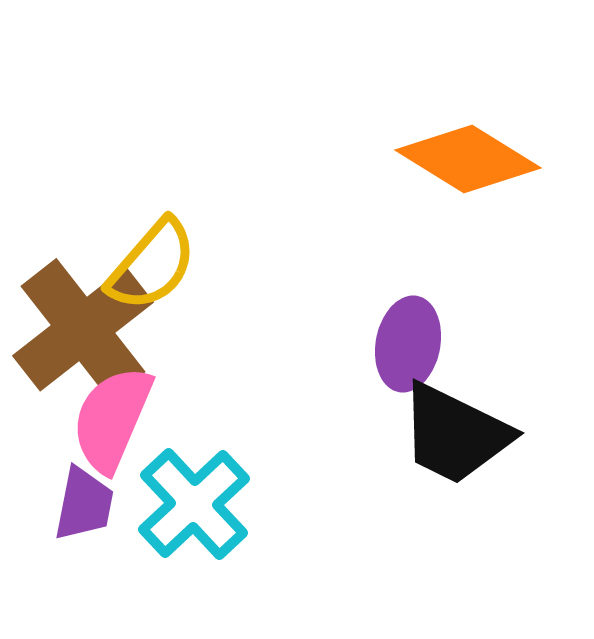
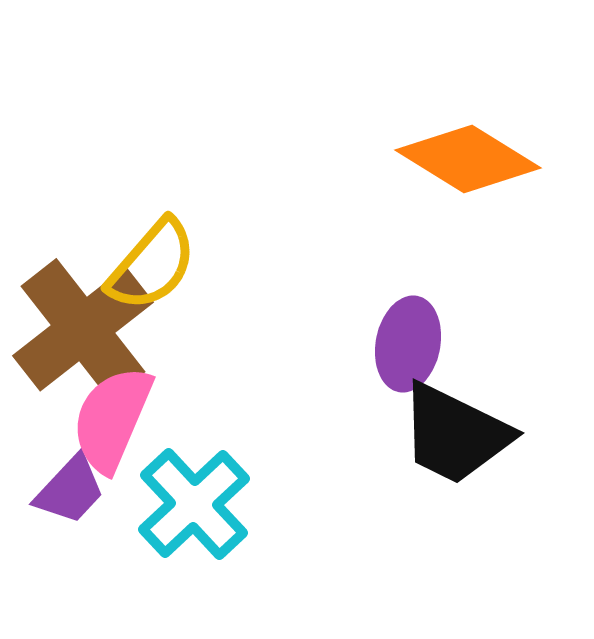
purple trapezoid: moved 14 px left, 14 px up; rotated 32 degrees clockwise
